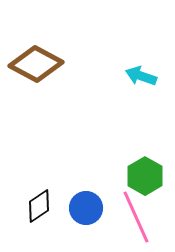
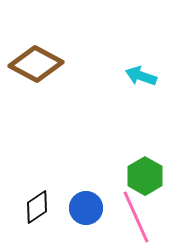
black diamond: moved 2 px left, 1 px down
